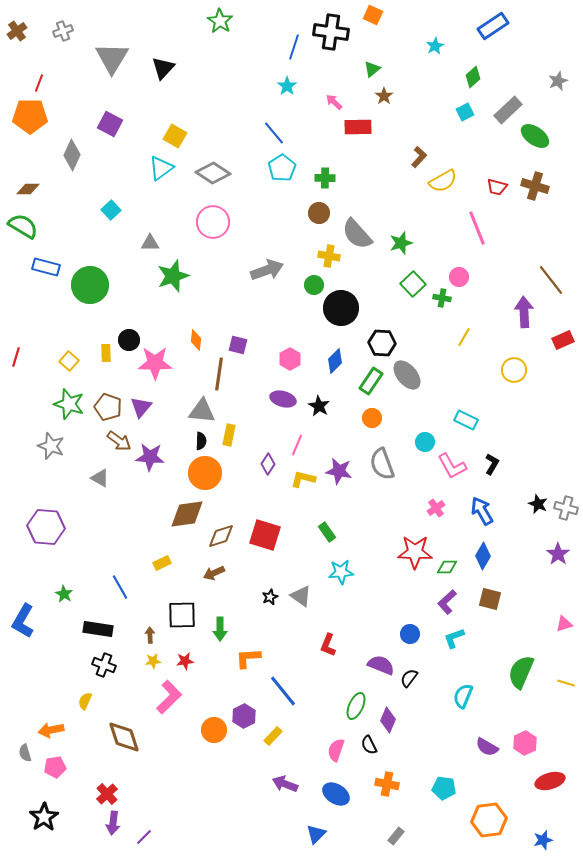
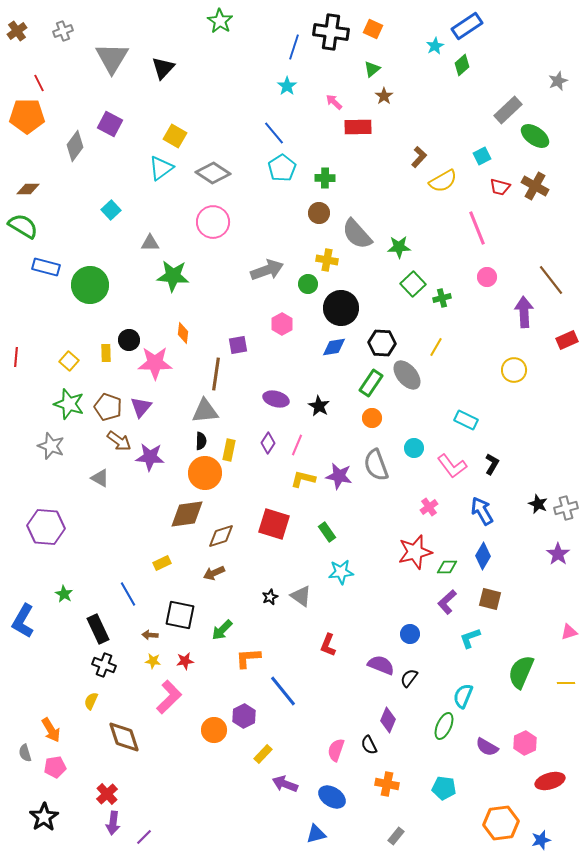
orange square at (373, 15): moved 14 px down
blue rectangle at (493, 26): moved 26 px left
green diamond at (473, 77): moved 11 px left, 12 px up
red line at (39, 83): rotated 48 degrees counterclockwise
cyan square at (465, 112): moved 17 px right, 44 px down
orange pentagon at (30, 116): moved 3 px left
gray diamond at (72, 155): moved 3 px right, 9 px up; rotated 12 degrees clockwise
brown cross at (535, 186): rotated 12 degrees clockwise
red trapezoid at (497, 187): moved 3 px right
green star at (401, 243): moved 2 px left, 4 px down; rotated 15 degrees clockwise
yellow cross at (329, 256): moved 2 px left, 4 px down
green star at (173, 276): rotated 24 degrees clockwise
pink circle at (459, 277): moved 28 px right
green circle at (314, 285): moved 6 px left, 1 px up
green cross at (442, 298): rotated 24 degrees counterclockwise
yellow line at (464, 337): moved 28 px left, 10 px down
orange diamond at (196, 340): moved 13 px left, 7 px up
red rectangle at (563, 340): moved 4 px right
purple square at (238, 345): rotated 24 degrees counterclockwise
red line at (16, 357): rotated 12 degrees counterclockwise
pink hexagon at (290, 359): moved 8 px left, 35 px up
blue diamond at (335, 361): moved 1 px left, 14 px up; rotated 35 degrees clockwise
brown line at (219, 374): moved 3 px left
green rectangle at (371, 381): moved 2 px down
purple ellipse at (283, 399): moved 7 px left
gray triangle at (202, 411): moved 3 px right; rotated 12 degrees counterclockwise
yellow rectangle at (229, 435): moved 15 px down
cyan circle at (425, 442): moved 11 px left, 6 px down
purple diamond at (268, 464): moved 21 px up
gray semicircle at (382, 464): moved 6 px left, 1 px down
pink L-shape at (452, 466): rotated 8 degrees counterclockwise
purple star at (339, 471): moved 5 px down
pink cross at (436, 508): moved 7 px left, 1 px up
gray cross at (566, 508): rotated 30 degrees counterclockwise
red square at (265, 535): moved 9 px right, 11 px up
red star at (415, 552): rotated 16 degrees counterclockwise
blue line at (120, 587): moved 8 px right, 7 px down
black square at (182, 615): moved 2 px left; rotated 12 degrees clockwise
pink triangle at (564, 624): moved 5 px right, 8 px down
black rectangle at (98, 629): rotated 56 degrees clockwise
green arrow at (220, 629): moved 2 px right, 1 px down; rotated 45 degrees clockwise
brown arrow at (150, 635): rotated 84 degrees counterclockwise
cyan L-shape at (454, 638): moved 16 px right
yellow star at (153, 661): rotated 14 degrees clockwise
yellow line at (566, 683): rotated 18 degrees counterclockwise
yellow semicircle at (85, 701): moved 6 px right
green ellipse at (356, 706): moved 88 px right, 20 px down
orange arrow at (51, 730): rotated 110 degrees counterclockwise
yellow rectangle at (273, 736): moved 10 px left, 18 px down
blue ellipse at (336, 794): moved 4 px left, 3 px down
orange hexagon at (489, 820): moved 12 px right, 3 px down
blue triangle at (316, 834): rotated 30 degrees clockwise
blue star at (543, 840): moved 2 px left
